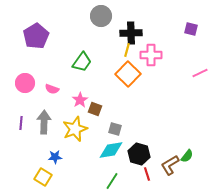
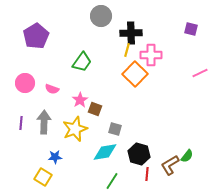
orange square: moved 7 px right
cyan diamond: moved 6 px left, 2 px down
red line: rotated 24 degrees clockwise
